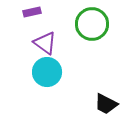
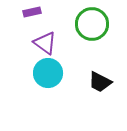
cyan circle: moved 1 px right, 1 px down
black trapezoid: moved 6 px left, 22 px up
